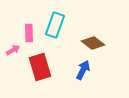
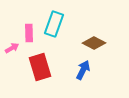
cyan rectangle: moved 1 px left, 1 px up
brown diamond: moved 1 px right; rotated 10 degrees counterclockwise
pink arrow: moved 1 px left, 2 px up
